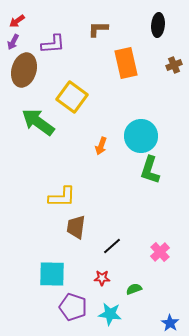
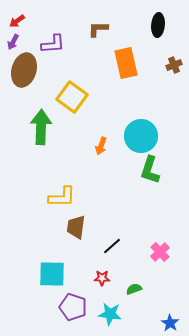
green arrow: moved 3 px right, 5 px down; rotated 56 degrees clockwise
